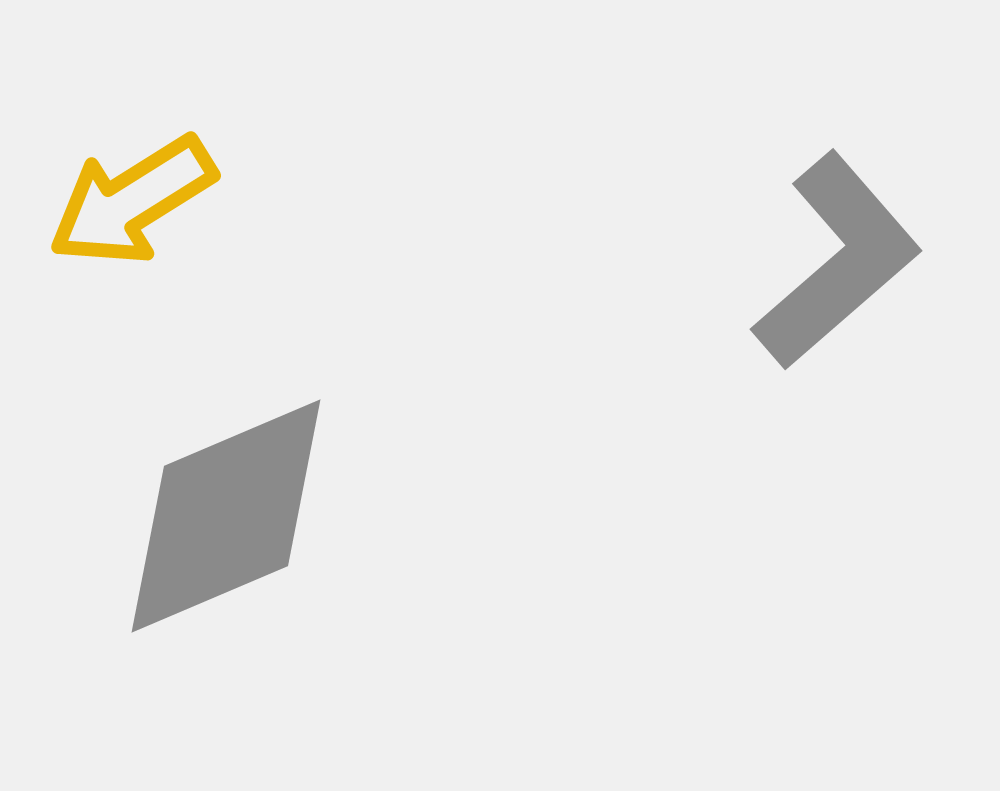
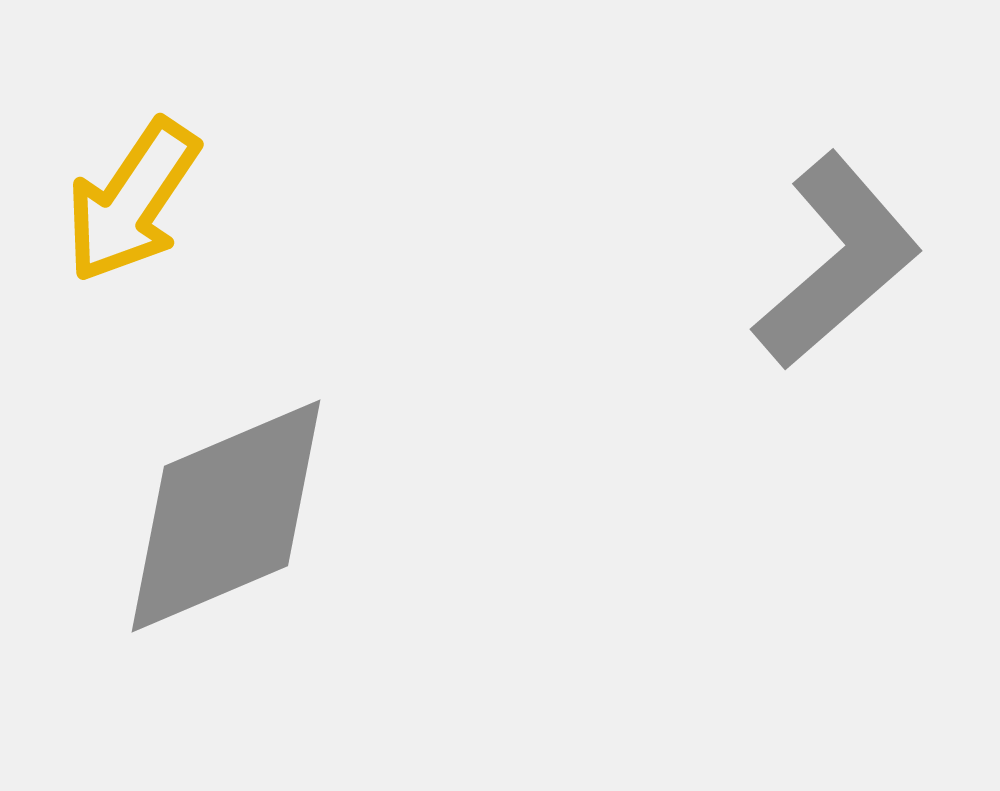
yellow arrow: rotated 24 degrees counterclockwise
